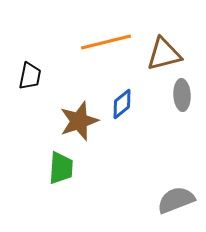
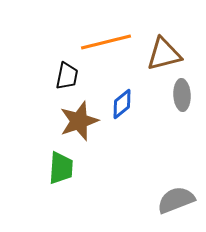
black trapezoid: moved 37 px right
